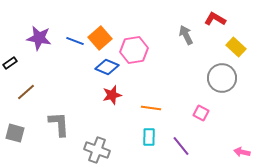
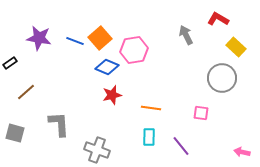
red L-shape: moved 3 px right
pink square: rotated 21 degrees counterclockwise
